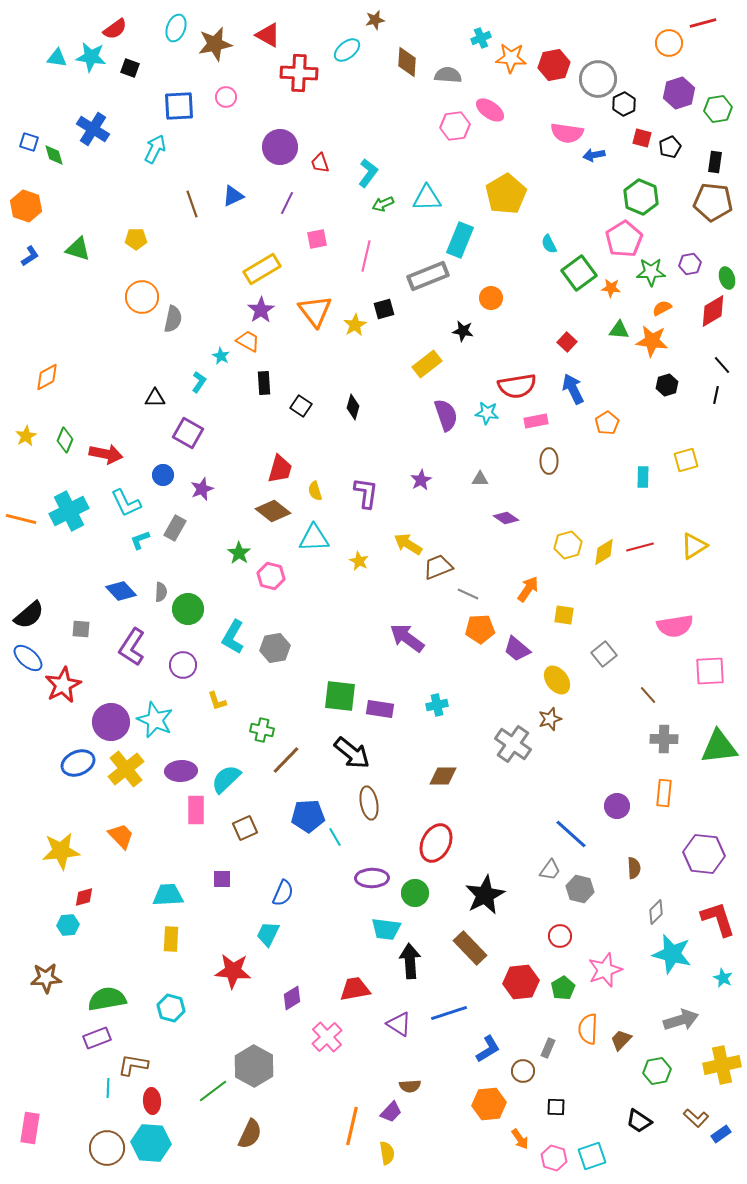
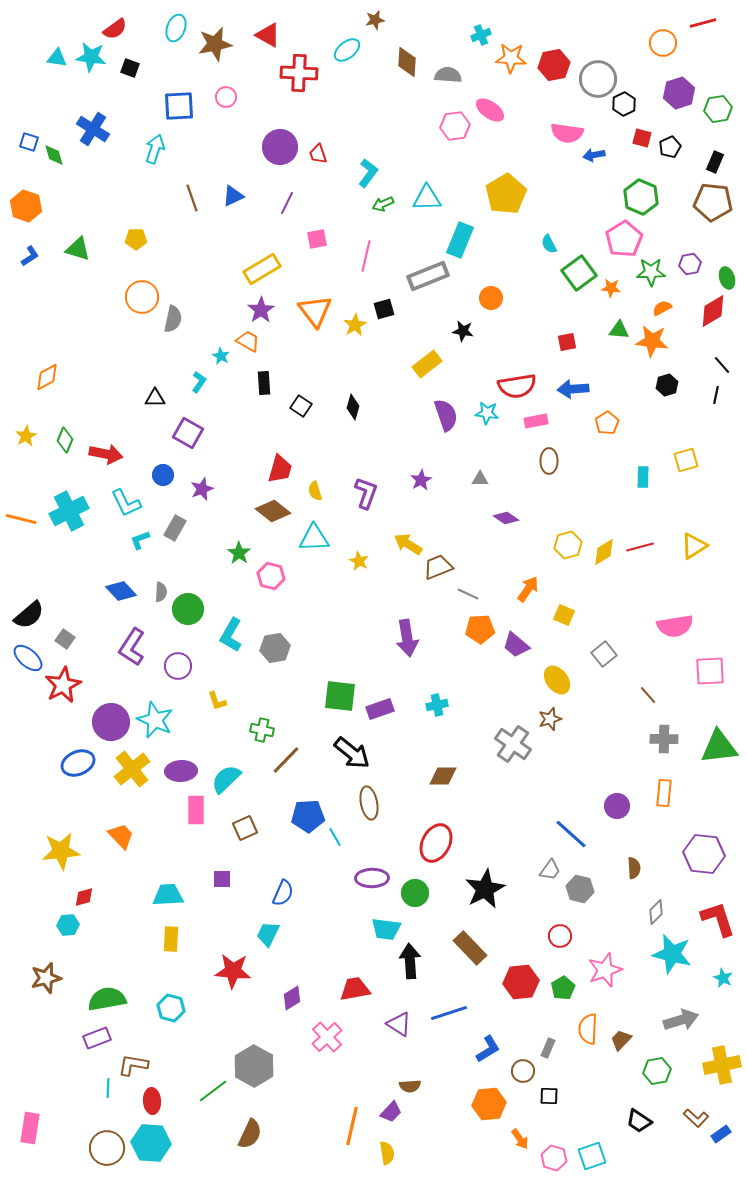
cyan cross at (481, 38): moved 3 px up
orange circle at (669, 43): moved 6 px left
cyan arrow at (155, 149): rotated 8 degrees counterclockwise
black rectangle at (715, 162): rotated 15 degrees clockwise
red trapezoid at (320, 163): moved 2 px left, 9 px up
brown line at (192, 204): moved 6 px up
red square at (567, 342): rotated 36 degrees clockwise
blue arrow at (573, 389): rotated 68 degrees counterclockwise
purple L-shape at (366, 493): rotated 12 degrees clockwise
yellow square at (564, 615): rotated 15 degrees clockwise
gray square at (81, 629): moved 16 px left, 10 px down; rotated 30 degrees clockwise
cyan L-shape at (233, 637): moved 2 px left, 2 px up
purple arrow at (407, 638): rotated 135 degrees counterclockwise
purple trapezoid at (517, 649): moved 1 px left, 4 px up
purple circle at (183, 665): moved 5 px left, 1 px down
purple rectangle at (380, 709): rotated 28 degrees counterclockwise
yellow cross at (126, 769): moved 6 px right
black star at (485, 895): moved 6 px up
brown star at (46, 978): rotated 12 degrees counterclockwise
black square at (556, 1107): moved 7 px left, 11 px up
